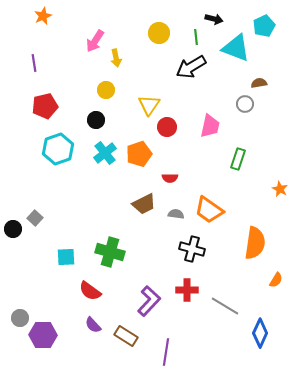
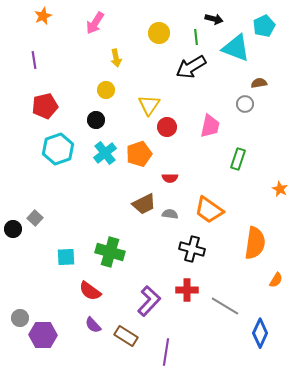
pink arrow at (95, 41): moved 18 px up
purple line at (34, 63): moved 3 px up
gray semicircle at (176, 214): moved 6 px left
